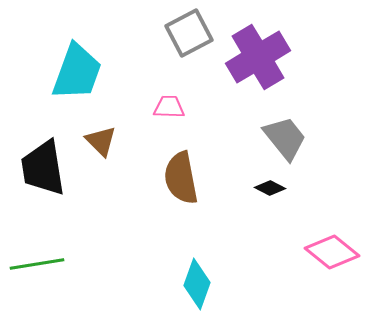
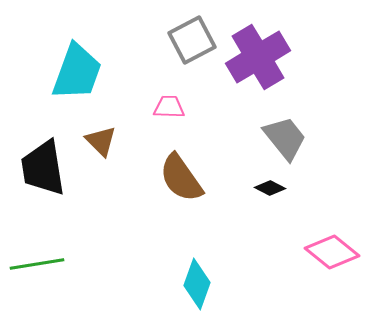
gray square: moved 3 px right, 7 px down
brown semicircle: rotated 24 degrees counterclockwise
